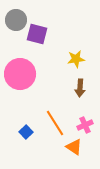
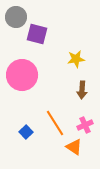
gray circle: moved 3 px up
pink circle: moved 2 px right, 1 px down
brown arrow: moved 2 px right, 2 px down
